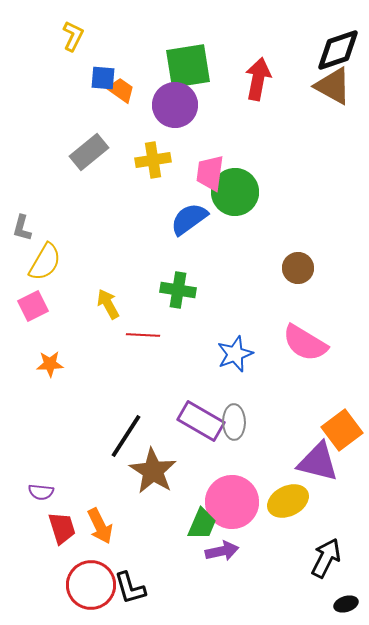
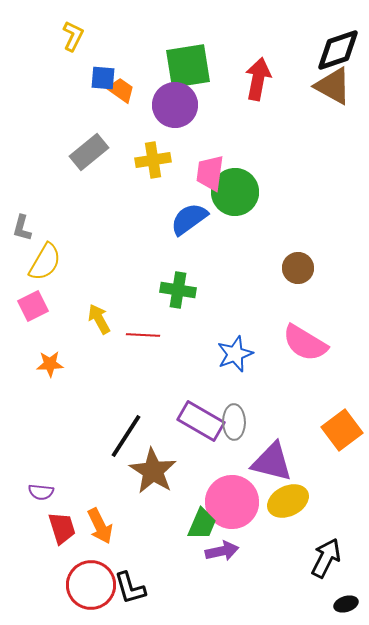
yellow arrow: moved 9 px left, 15 px down
purple triangle: moved 46 px left
